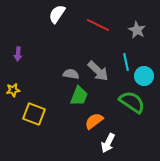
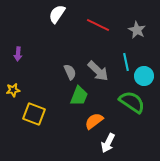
gray semicircle: moved 1 px left, 2 px up; rotated 56 degrees clockwise
